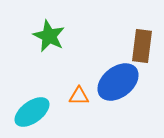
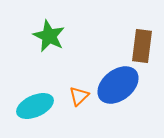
blue ellipse: moved 3 px down
orange triangle: rotated 45 degrees counterclockwise
cyan ellipse: moved 3 px right, 6 px up; rotated 12 degrees clockwise
